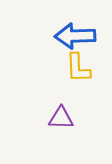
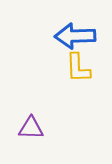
purple triangle: moved 30 px left, 10 px down
